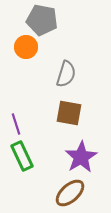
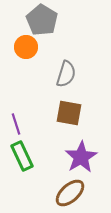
gray pentagon: rotated 20 degrees clockwise
